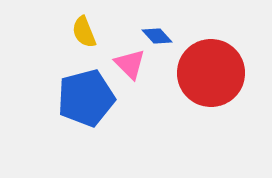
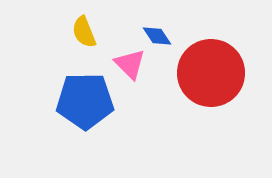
blue diamond: rotated 8 degrees clockwise
blue pentagon: moved 1 px left, 3 px down; rotated 14 degrees clockwise
